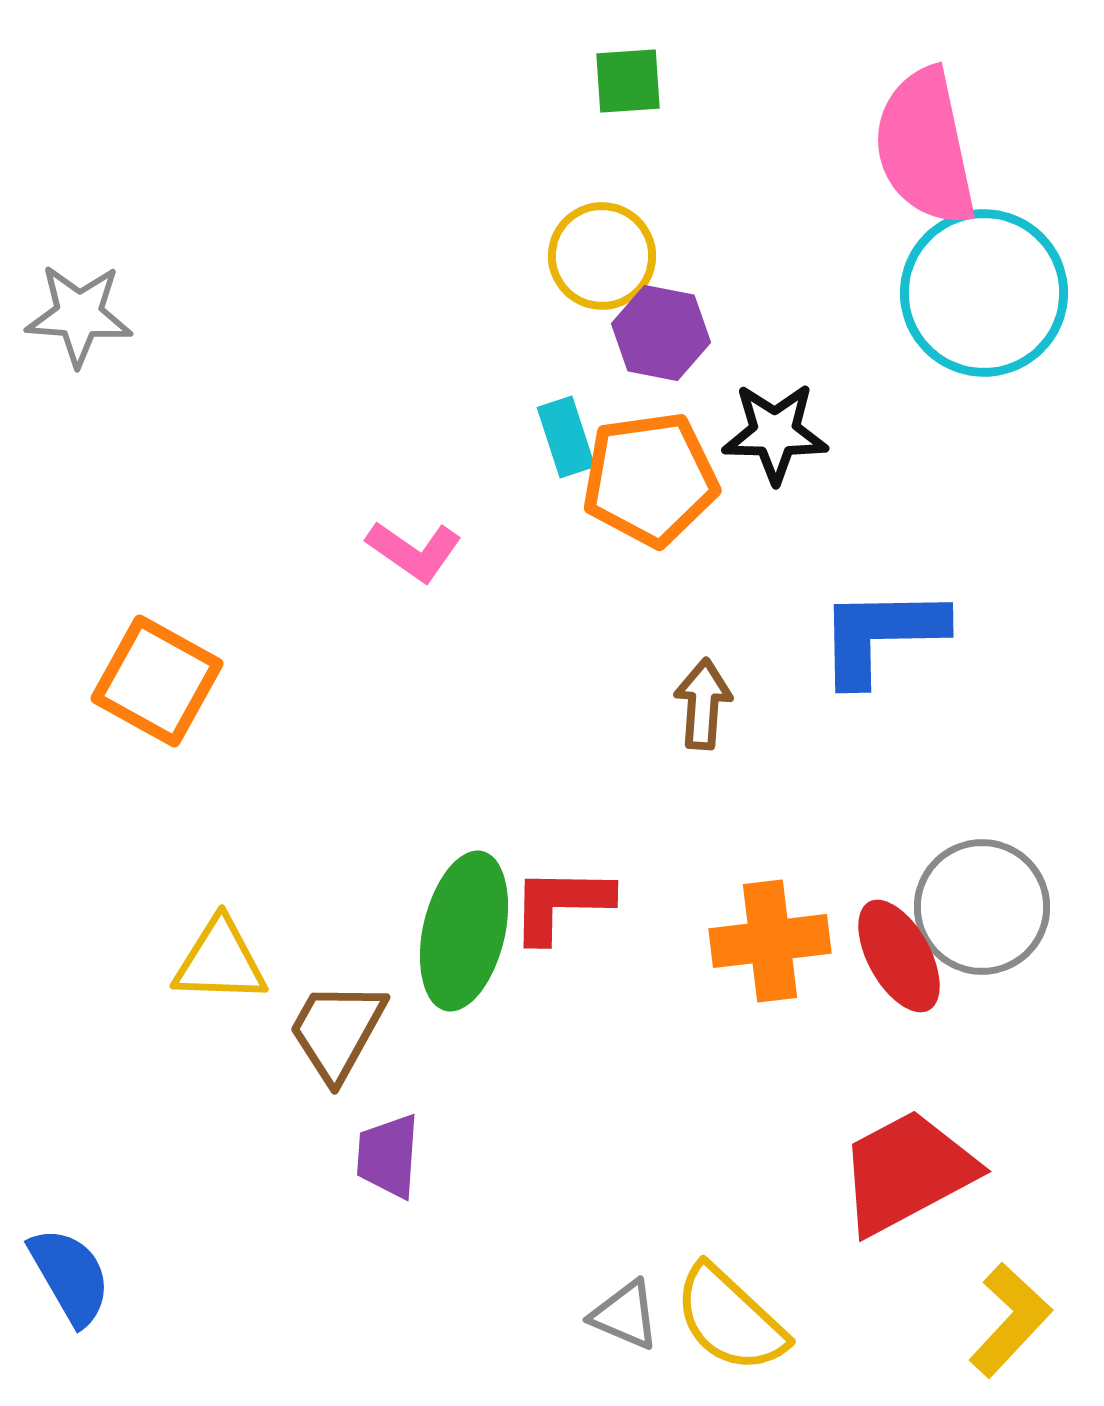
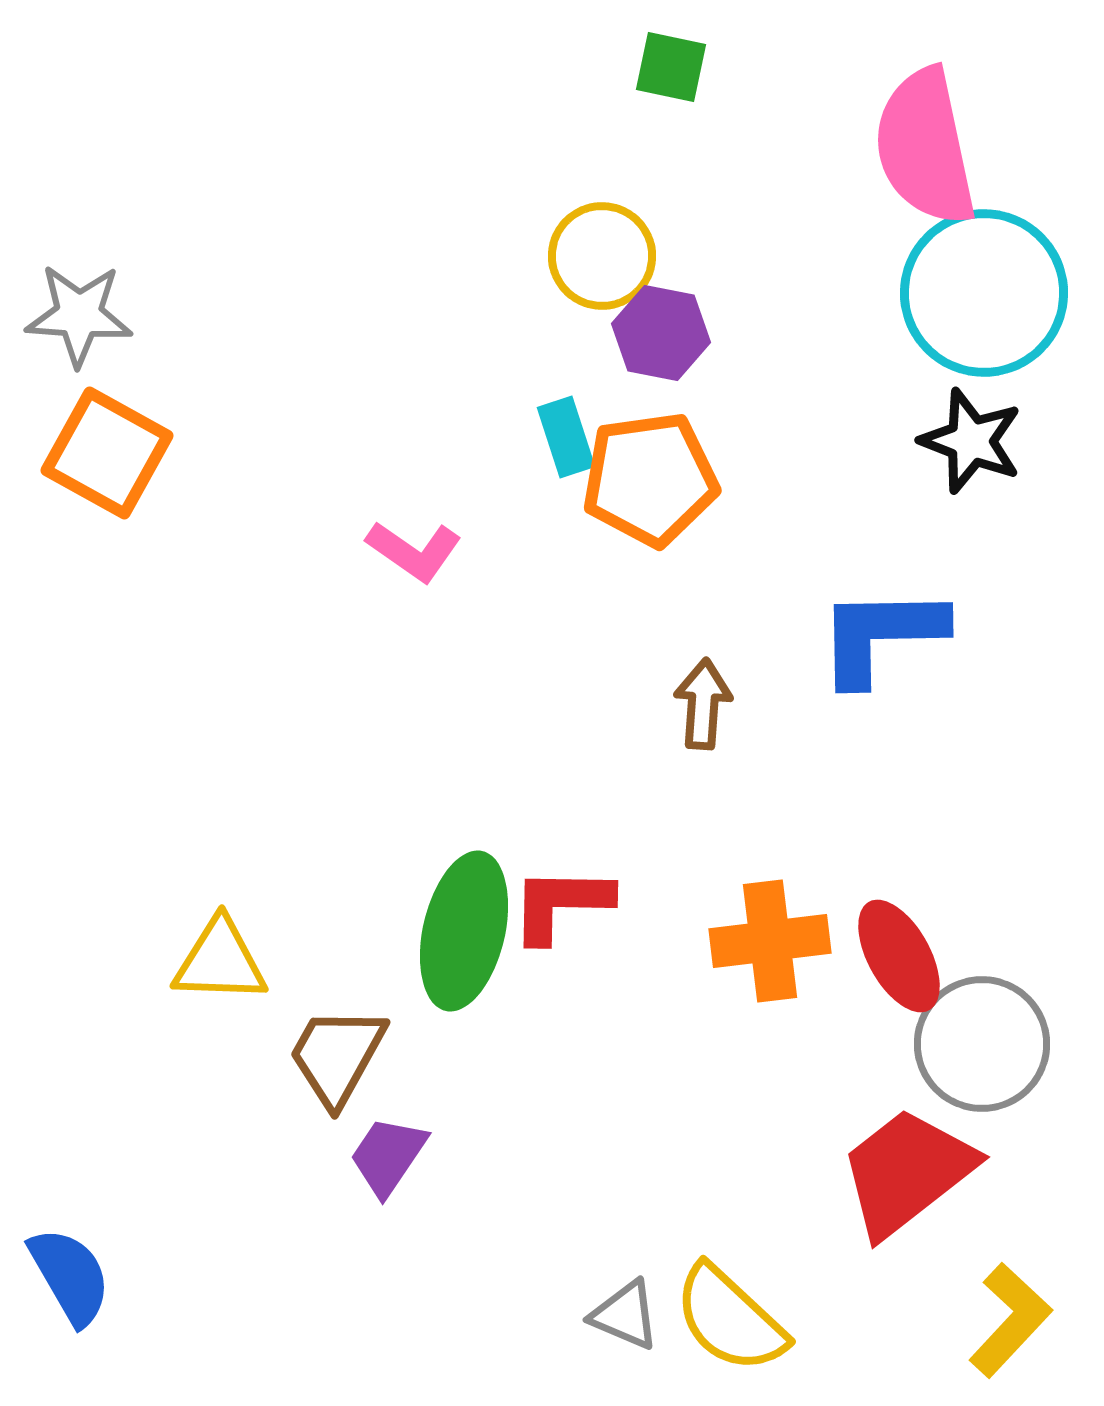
green square: moved 43 px right, 14 px up; rotated 16 degrees clockwise
black star: moved 196 px right, 8 px down; rotated 20 degrees clockwise
orange square: moved 50 px left, 228 px up
gray circle: moved 137 px down
brown trapezoid: moved 25 px down
purple trapezoid: rotated 30 degrees clockwise
red trapezoid: rotated 10 degrees counterclockwise
